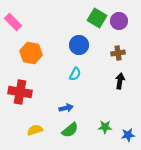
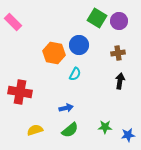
orange hexagon: moved 23 px right
